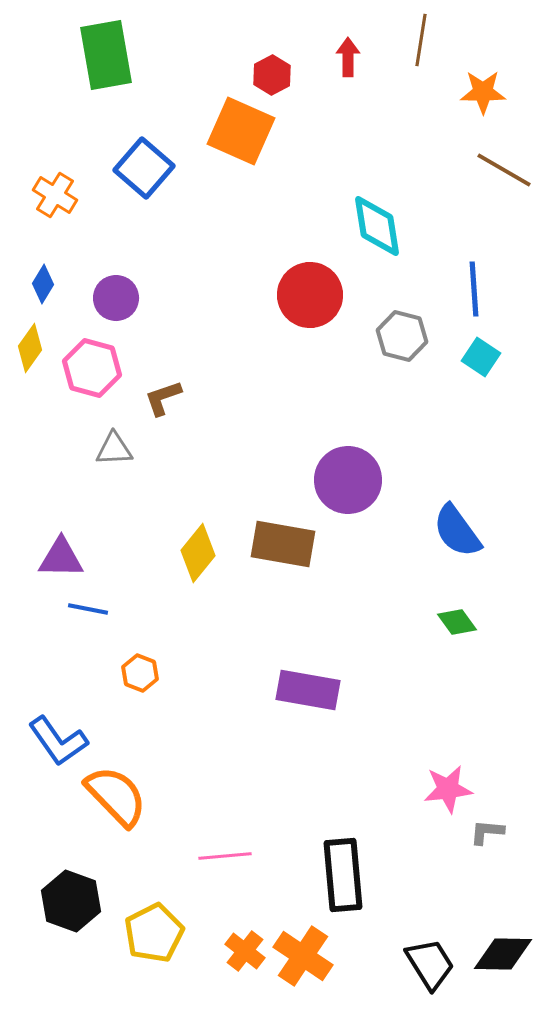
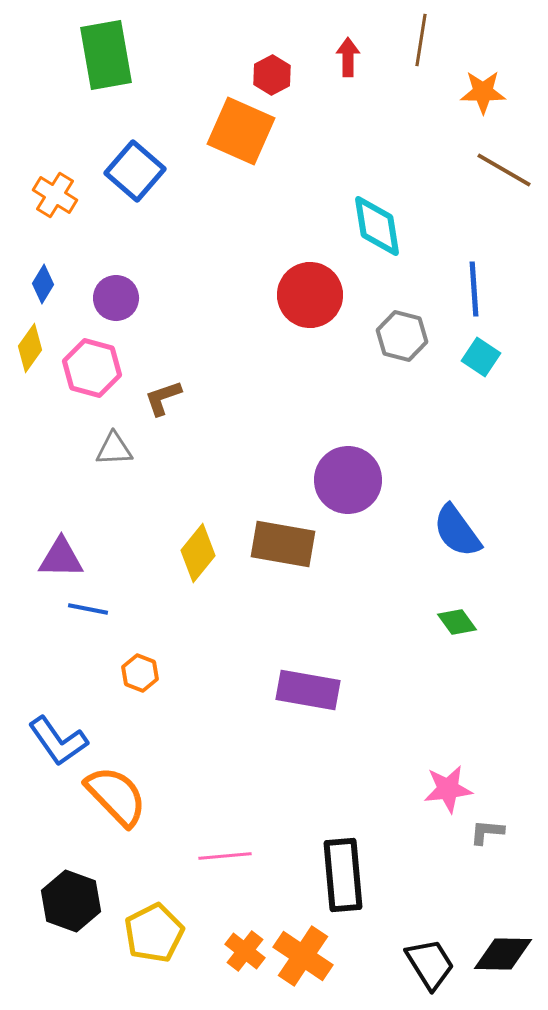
blue square at (144, 168): moved 9 px left, 3 px down
